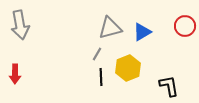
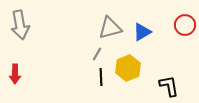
red circle: moved 1 px up
